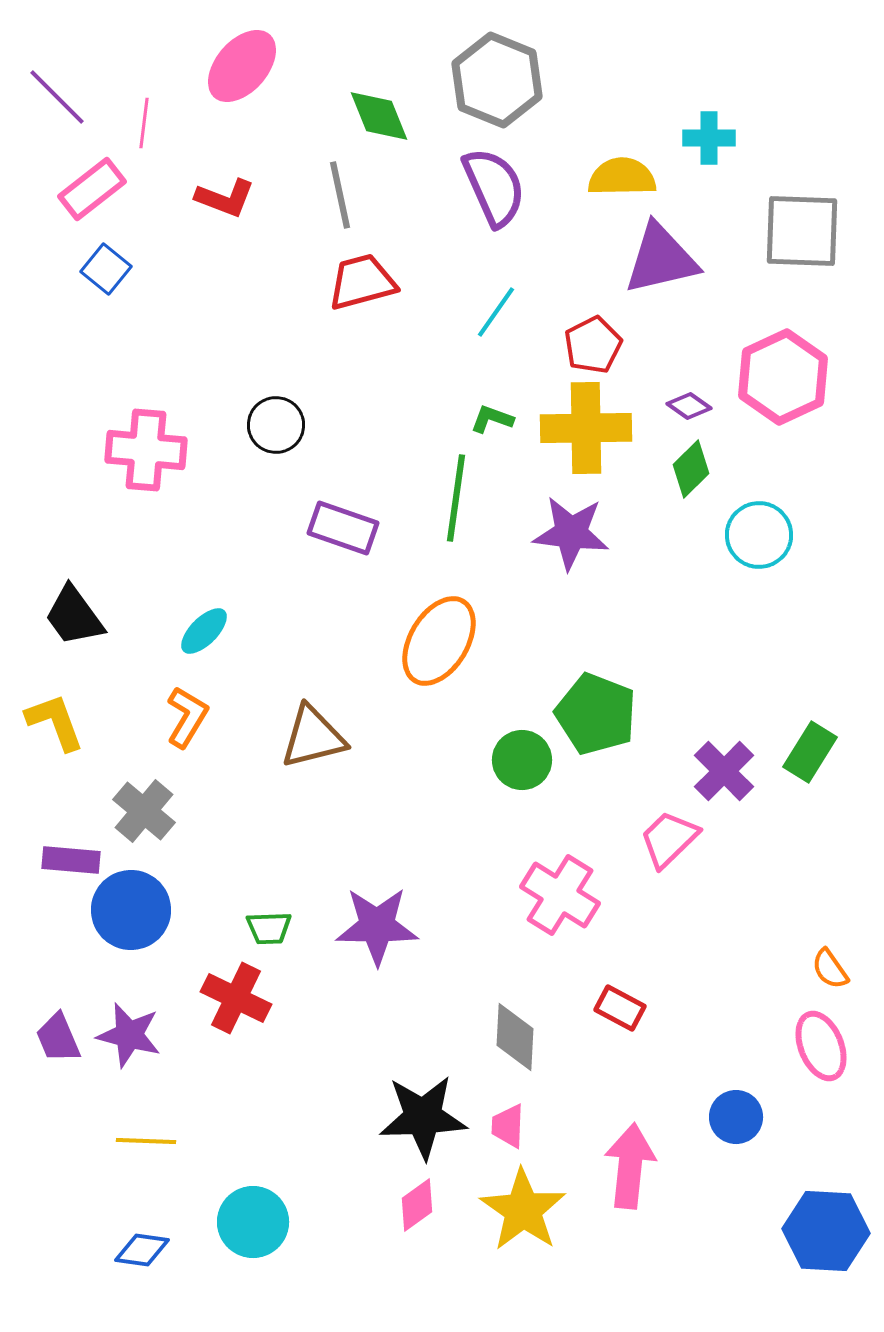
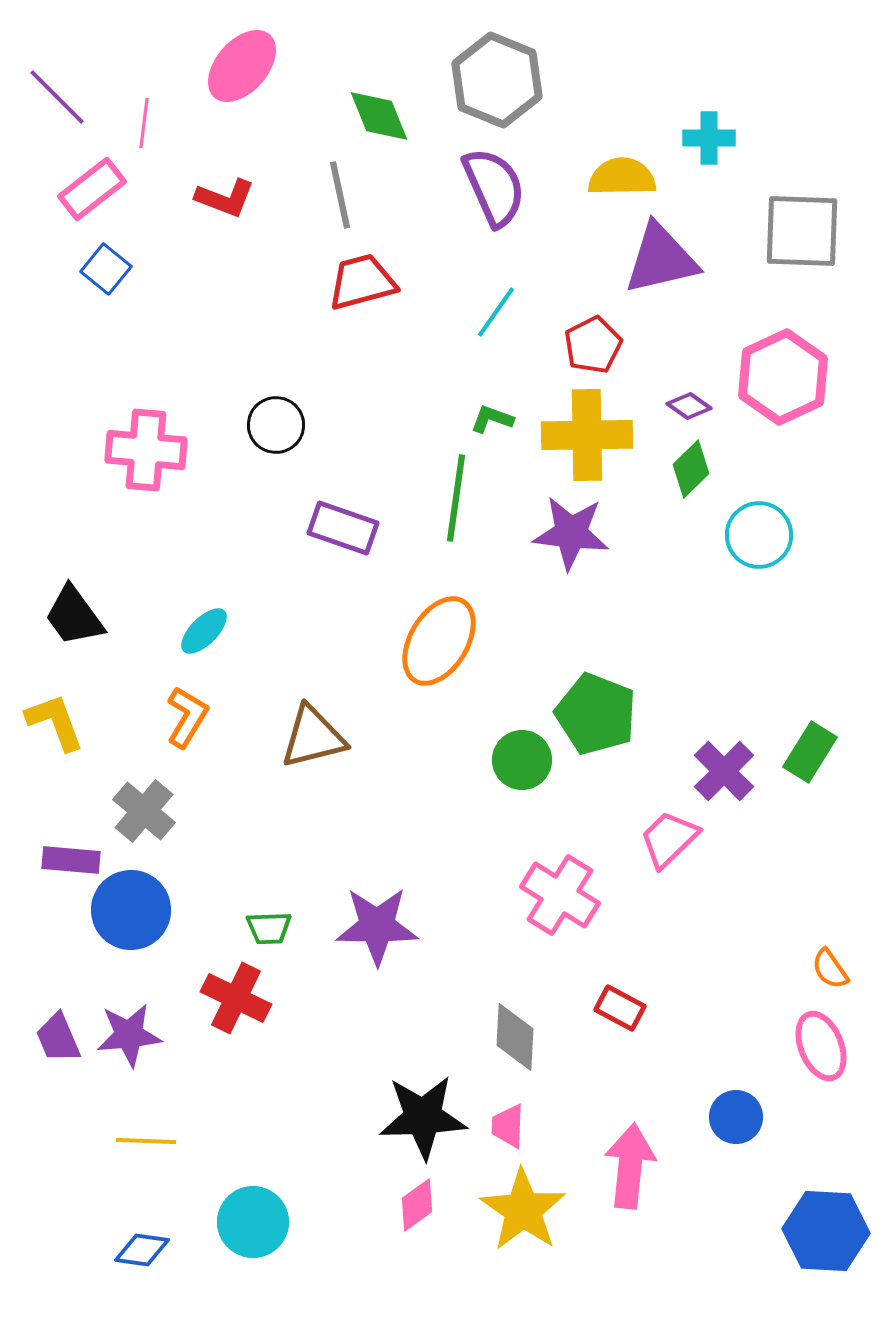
yellow cross at (586, 428): moved 1 px right, 7 px down
purple star at (129, 1035): rotated 20 degrees counterclockwise
